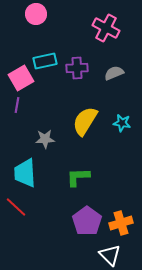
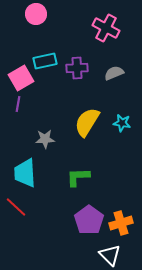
purple line: moved 1 px right, 1 px up
yellow semicircle: moved 2 px right, 1 px down
purple pentagon: moved 2 px right, 1 px up
